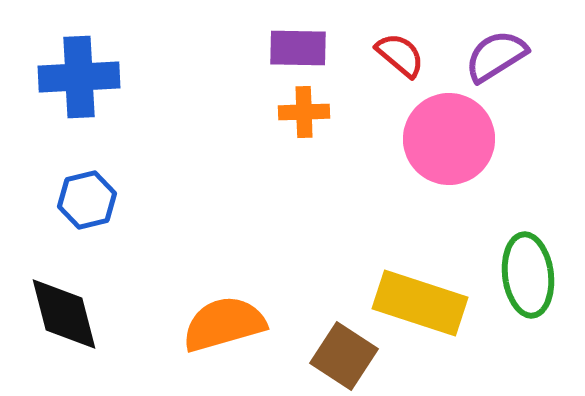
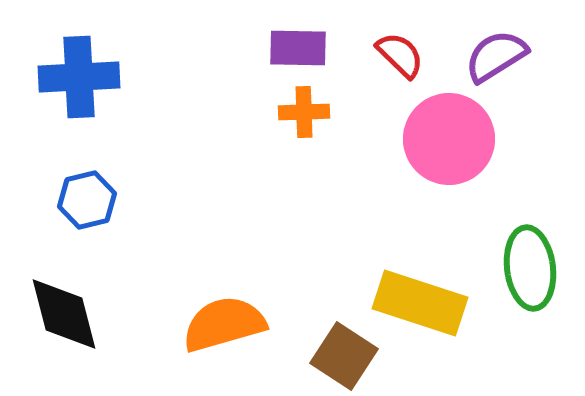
red semicircle: rotated 4 degrees clockwise
green ellipse: moved 2 px right, 7 px up
